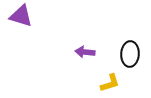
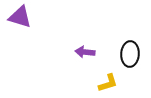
purple triangle: moved 1 px left, 1 px down
yellow L-shape: moved 2 px left
